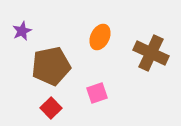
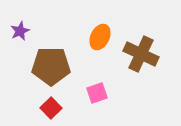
purple star: moved 2 px left
brown cross: moved 10 px left, 1 px down
brown pentagon: rotated 12 degrees clockwise
